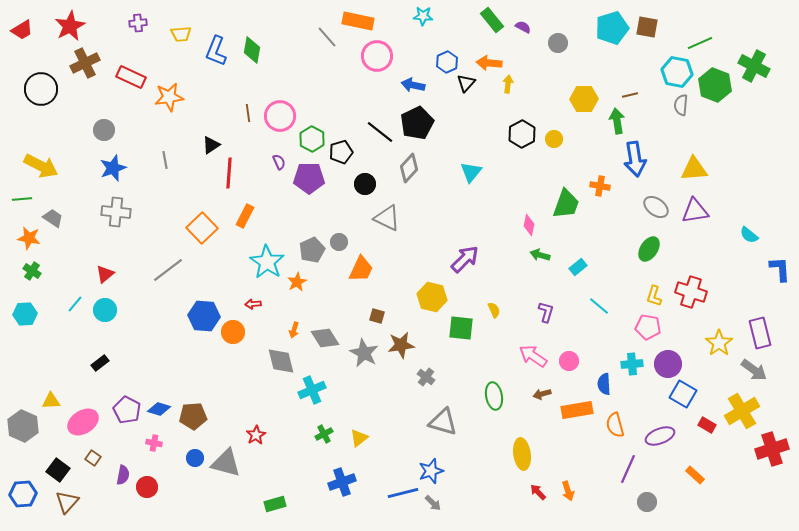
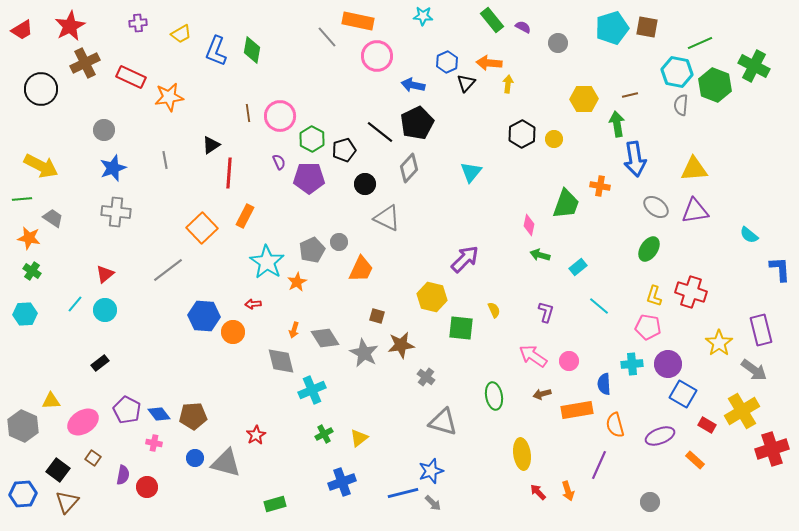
yellow trapezoid at (181, 34): rotated 25 degrees counterclockwise
green arrow at (617, 121): moved 3 px down
black pentagon at (341, 152): moved 3 px right, 2 px up
purple rectangle at (760, 333): moved 1 px right, 3 px up
blue diamond at (159, 409): moved 5 px down; rotated 35 degrees clockwise
purple line at (628, 469): moved 29 px left, 4 px up
orange rectangle at (695, 475): moved 15 px up
gray circle at (647, 502): moved 3 px right
